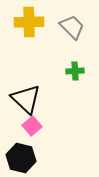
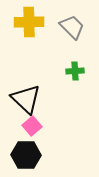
black hexagon: moved 5 px right, 3 px up; rotated 12 degrees counterclockwise
